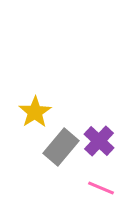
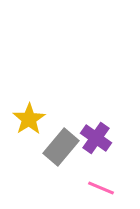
yellow star: moved 6 px left, 7 px down
purple cross: moved 3 px left, 3 px up; rotated 8 degrees counterclockwise
